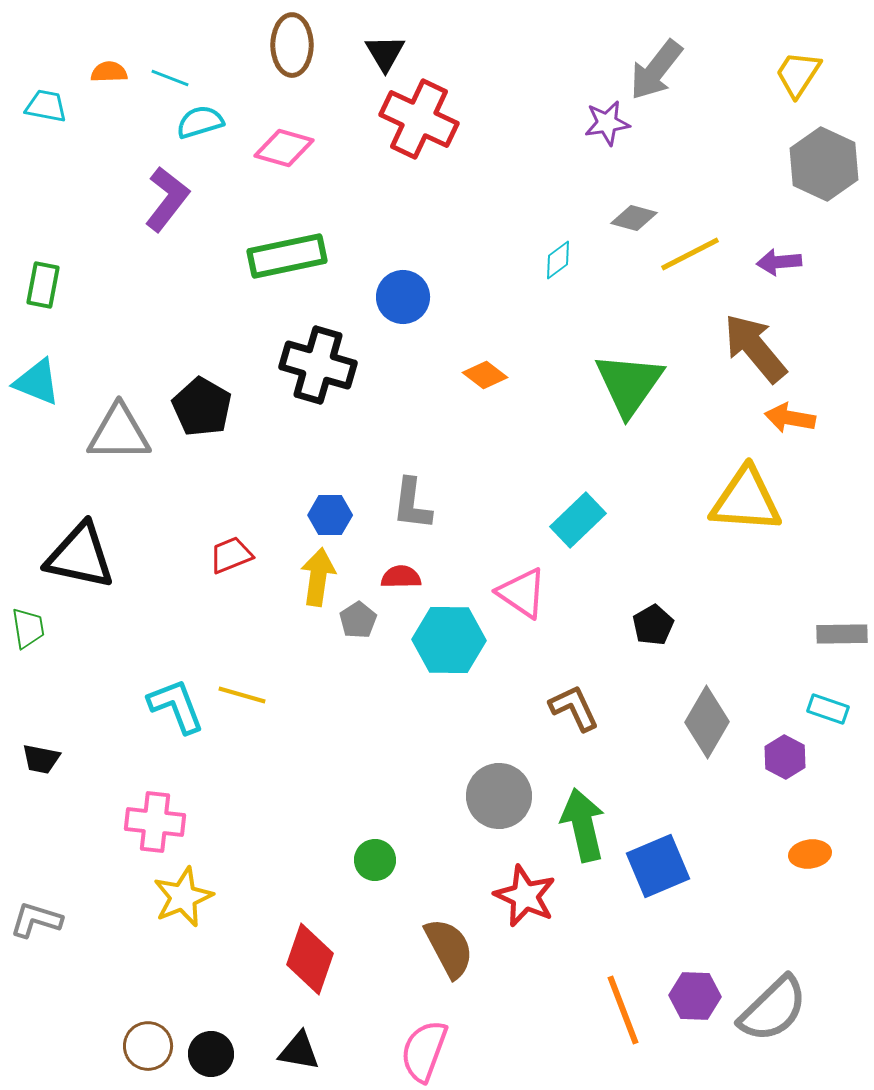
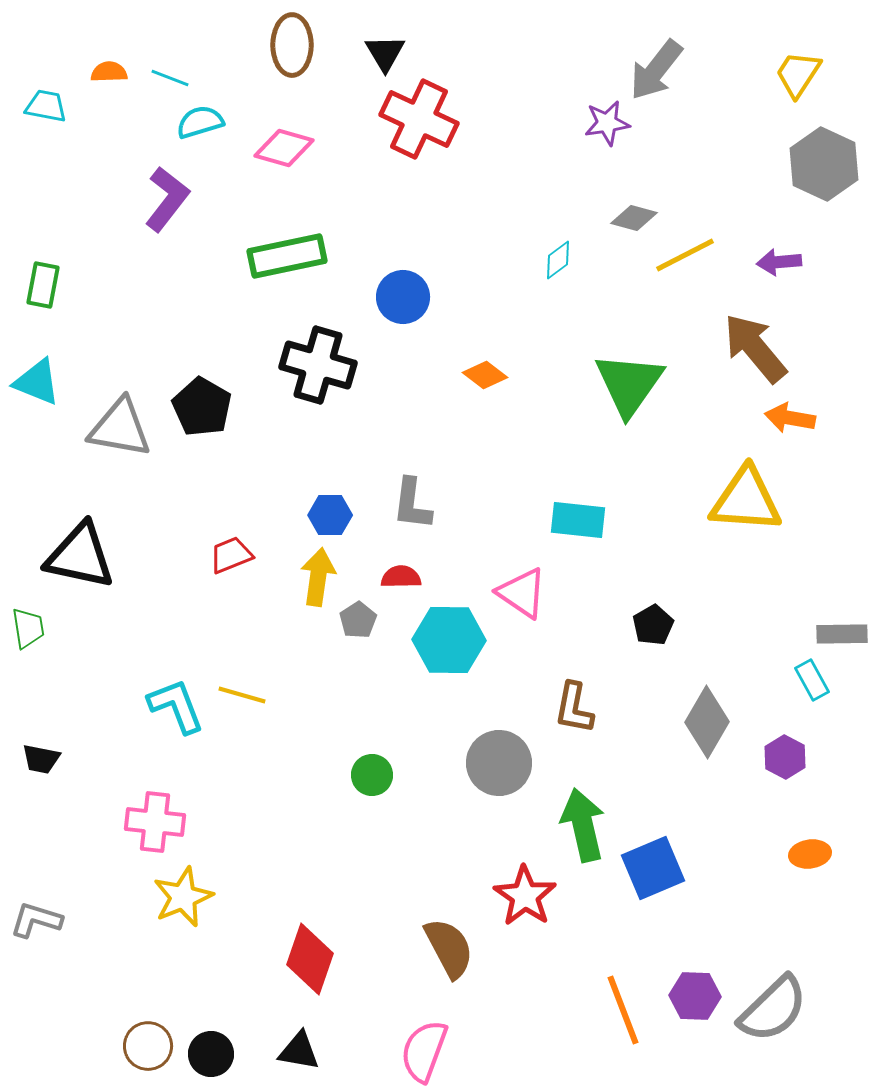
yellow line at (690, 254): moved 5 px left, 1 px down
gray triangle at (119, 433): moved 1 px right, 5 px up; rotated 10 degrees clockwise
cyan rectangle at (578, 520): rotated 50 degrees clockwise
brown L-shape at (574, 708): rotated 144 degrees counterclockwise
cyan rectangle at (828, 709): moved 16 px left, 29 px up; rotated 42 degrees clockwise
gray circle at (499, 796): moved 33 px up
green circle at (375, 860): moved 3 px left, 85 px up
blue square at (658, 866): moved 5 px left, 2 px down
red star at (525, 896): rotated 10 degrees clockwise
